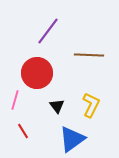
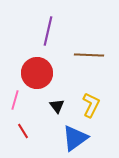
purple line: rotated 24 degrees counterclockwise
blue triangle: moved 3 px right, 1 px up
